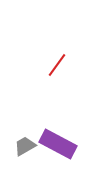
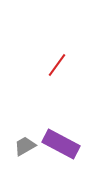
purple rectangle: moved 3 px right
